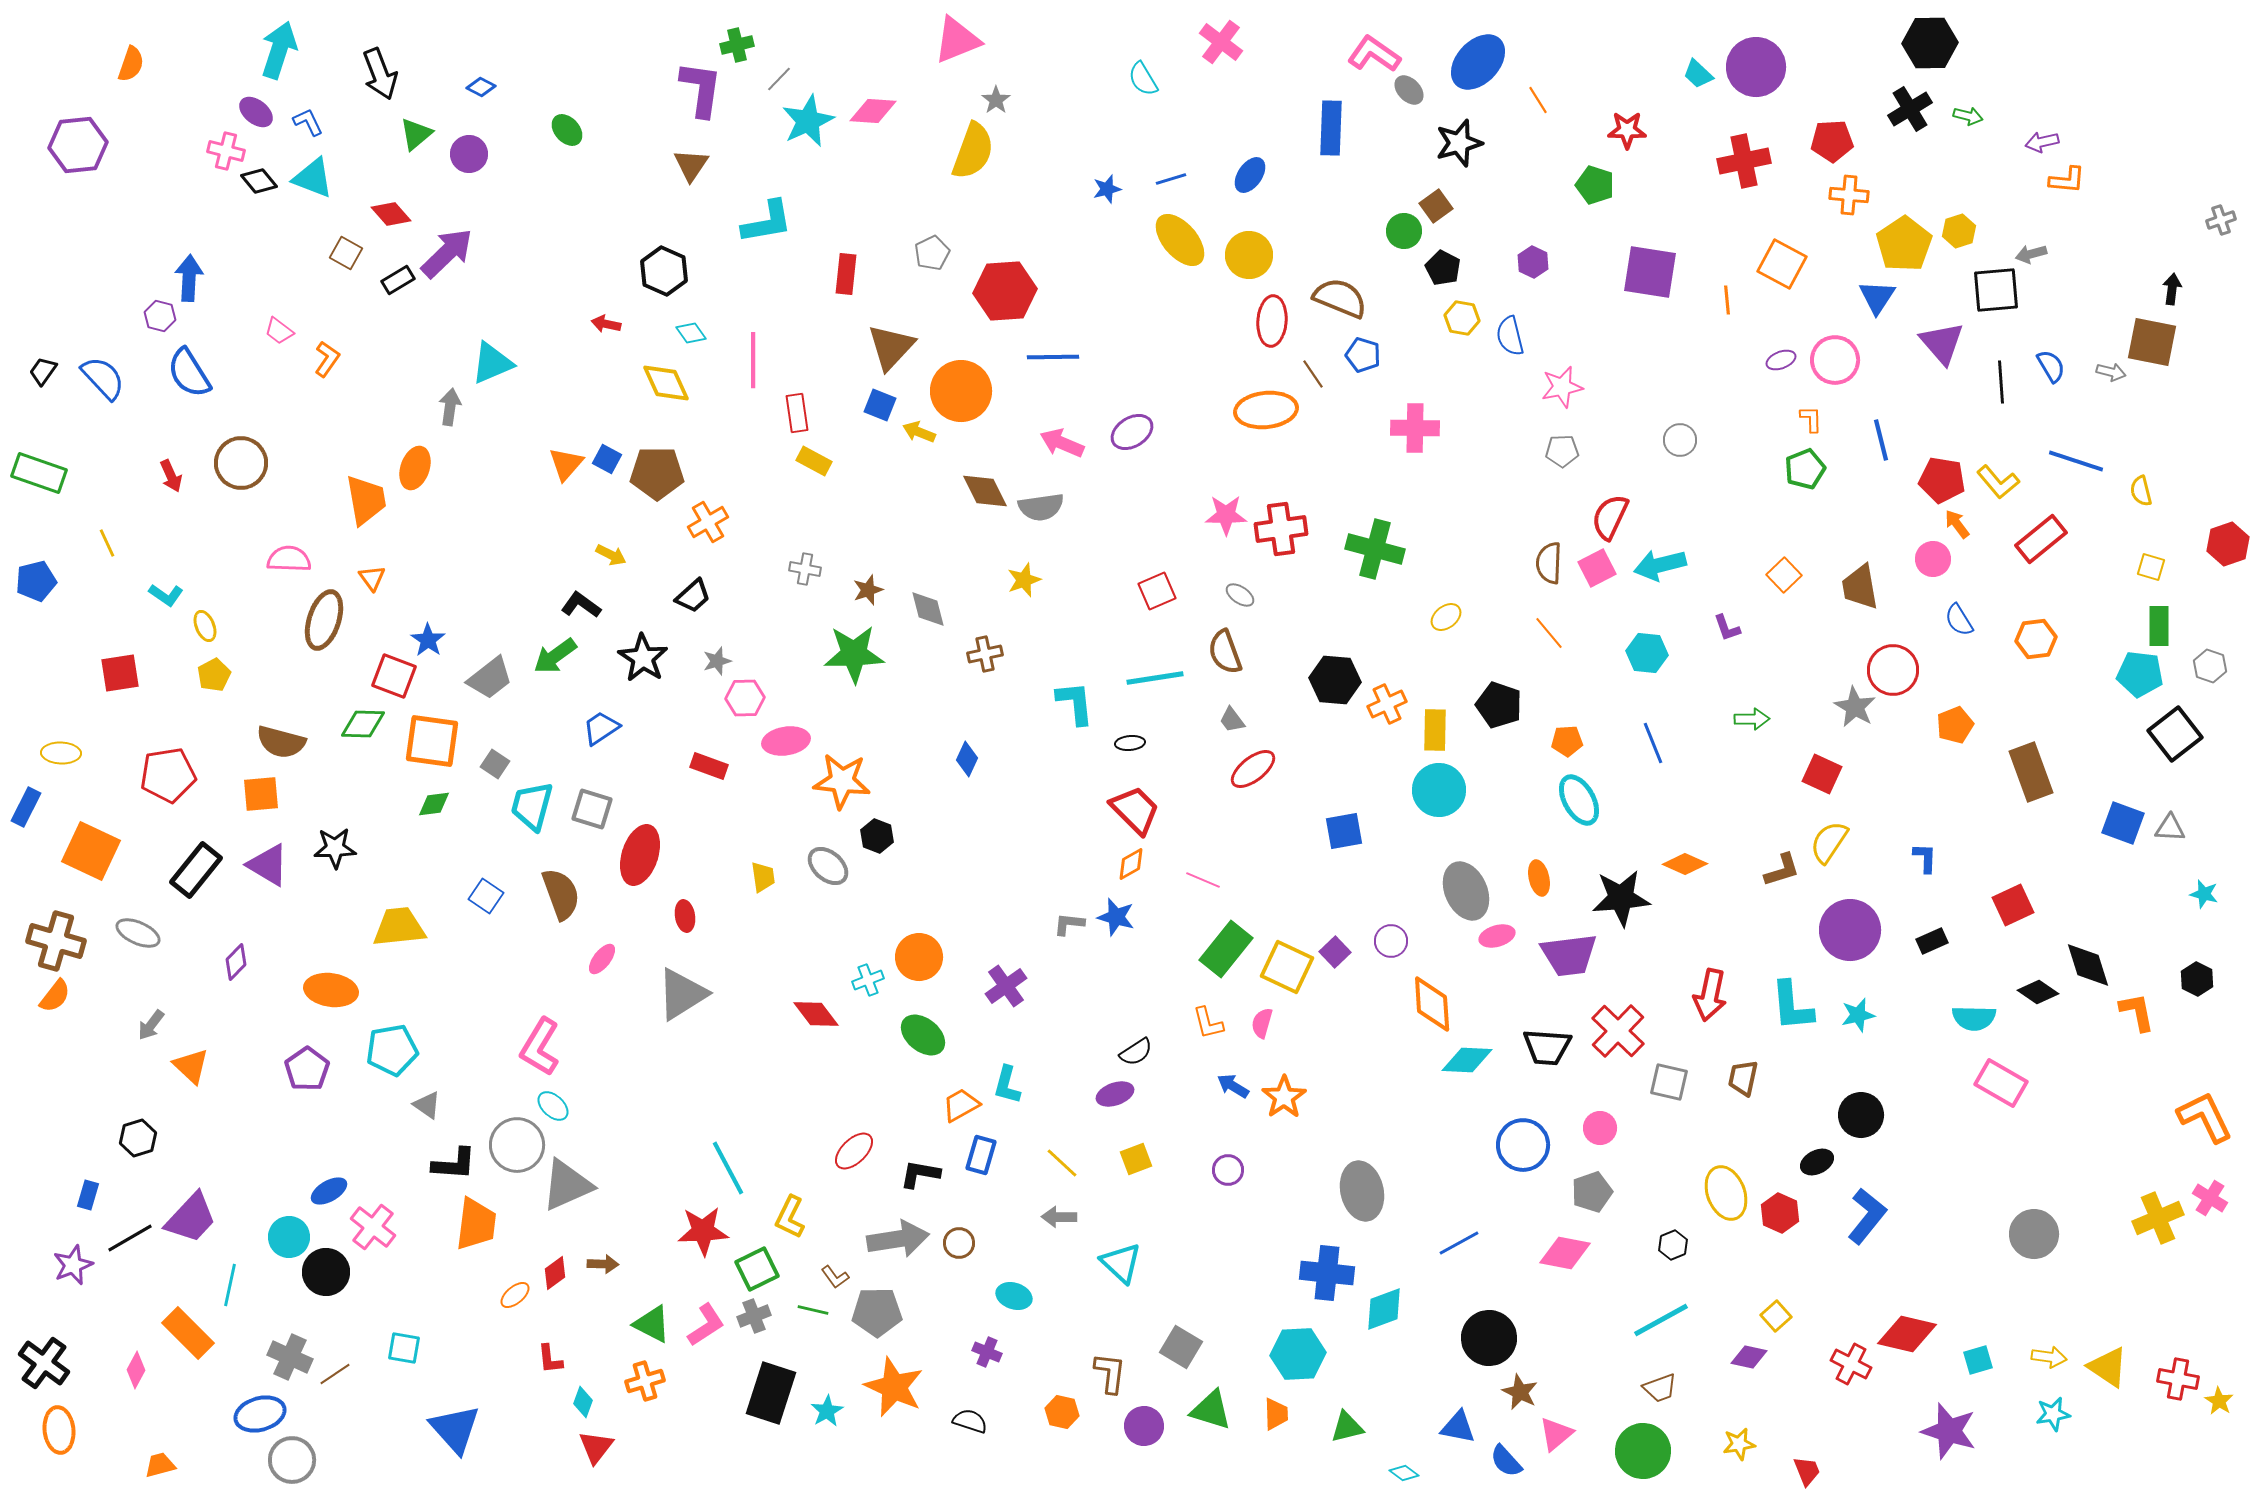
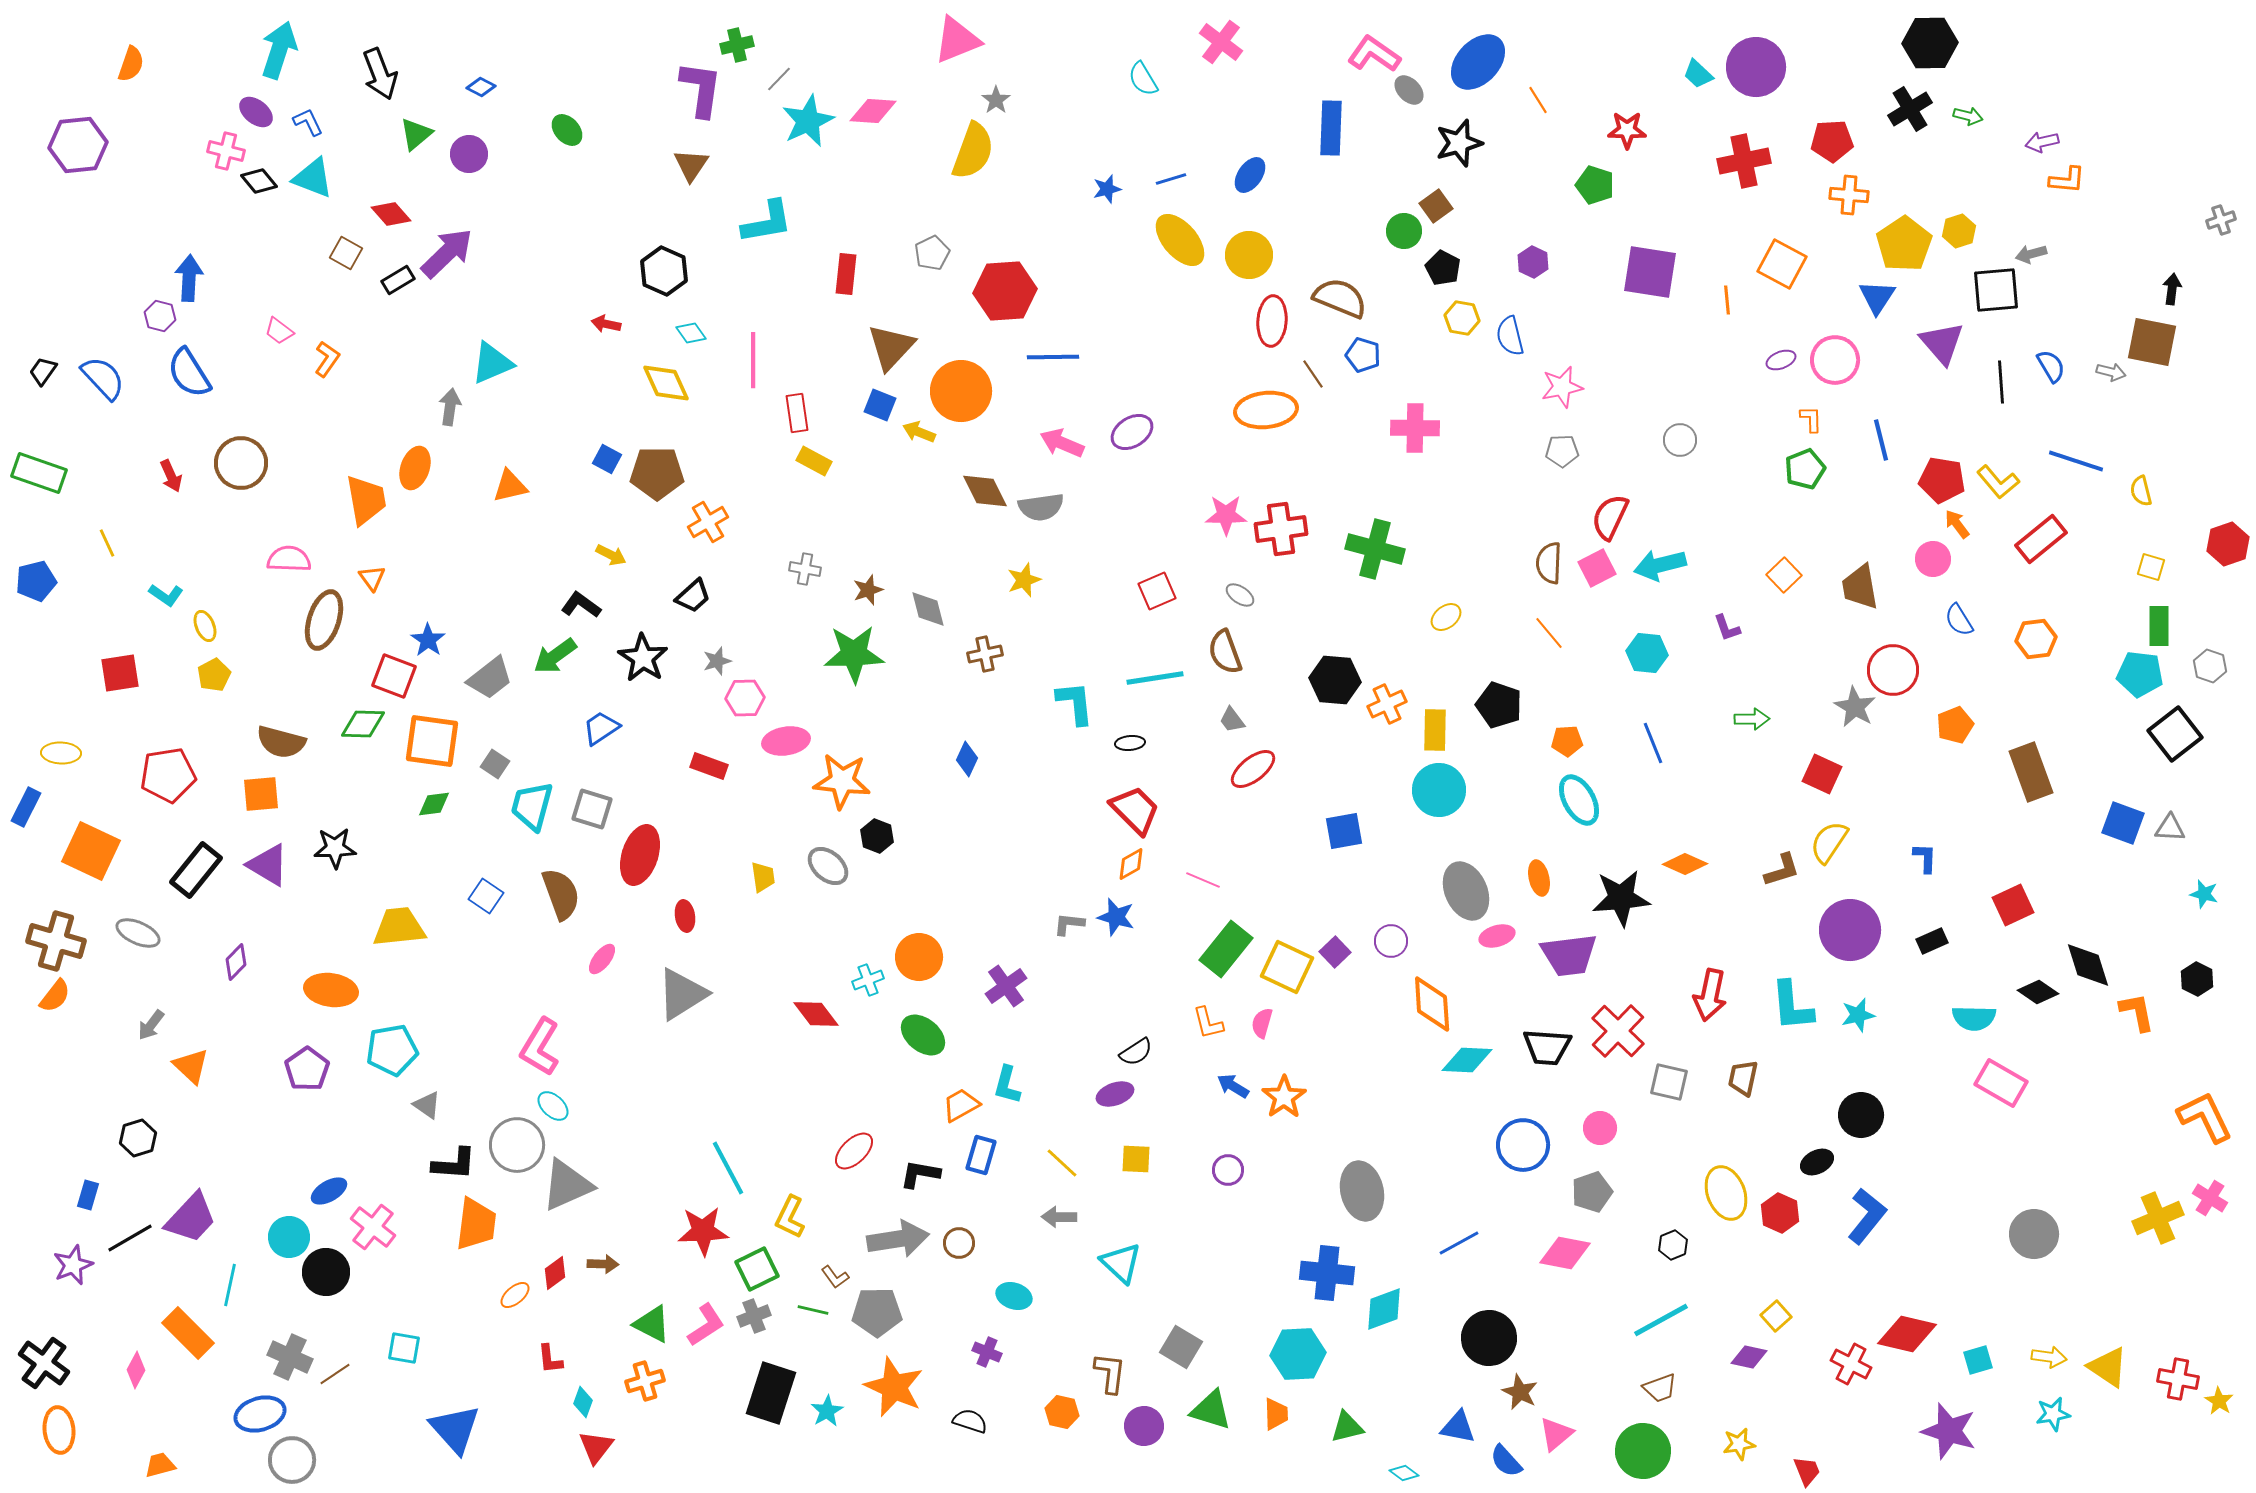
orange triangle at (566, 464): moved 56 px left, 22 px down; rotated 36 degrees clockwise
yellow square at (1136, 1159): rotated 24 degrees clockwise
